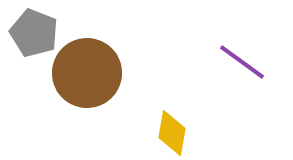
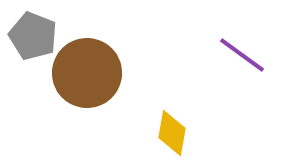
gray pentagon: moved 1 px left, 3 px down
purple line: moved 7 px up
